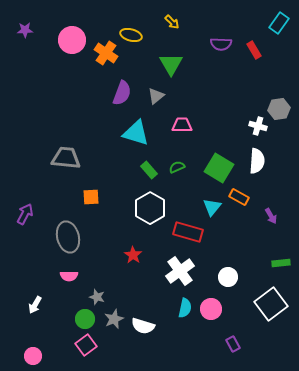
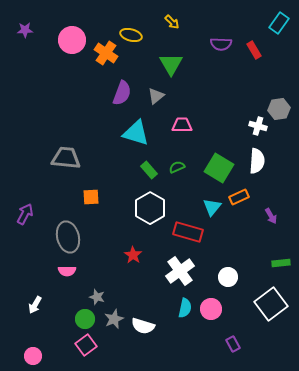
orange rectangle at (239, 197): rotated 54 degrees counterclockwise
pink semicircle at (69, 276): moved 2 px left, 5 px up
